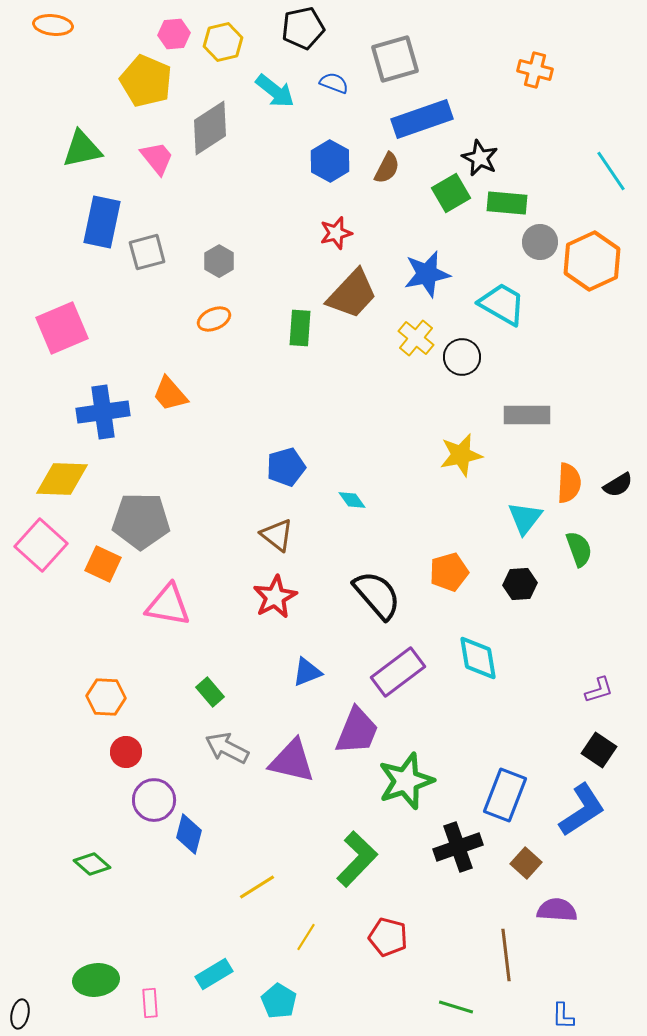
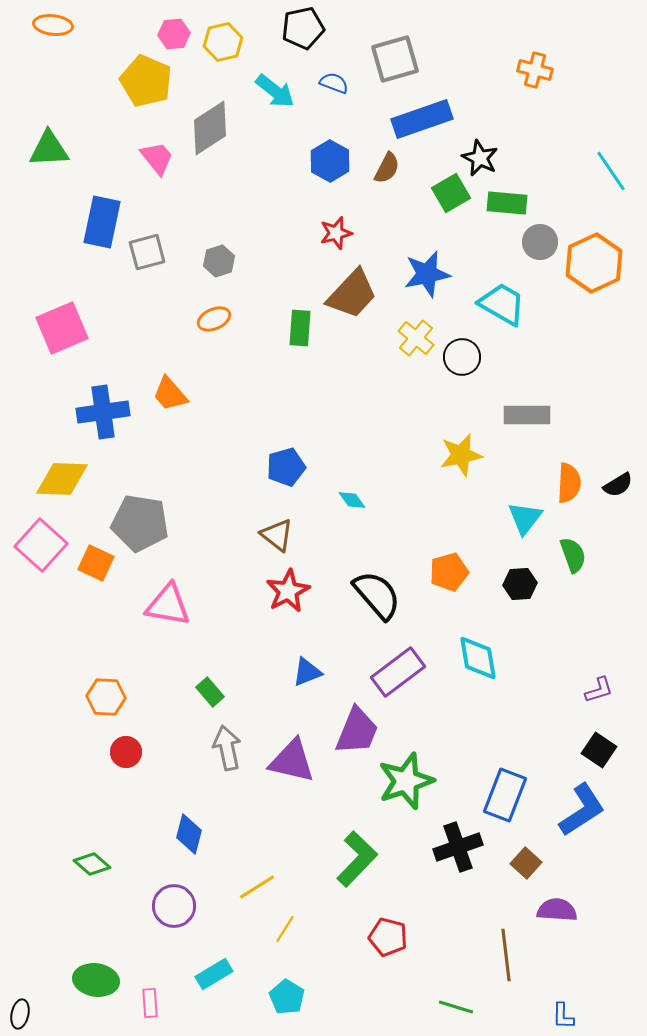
green triangle at (82, 149): moved 33 px left; rotated 9 degrees clockwise
gray hexagon at (219, 261): rotated 12 degrees clockwise
orange hexagon at (592, 261): moved 2 px right, 2 px down
gray pentagon at (141, 521): moved 1 px left, 2 px down; rotated 8 degrees clockwise
green semicircle at (579, 549): moved 6 px left, 6 px down
orange square at (103, 564): moved 7 px left, 1 px up
red star at (275, 597): moved 13 px right, 6 px up
gray arrow at (227, 748): rotated 51 degrees clockwise
purple circle at (154, 800): moved 20 px right, 106 px down
yellow line at (306, 937): moved 21 px left, 8 px up
green ellipse at (96, 980): rotated 15 degrees clockwise
cyan pentagon at (279, 1001): moved 8 px right, 4 px up
